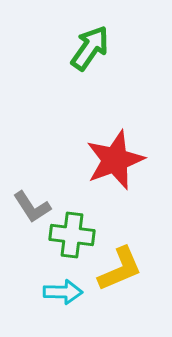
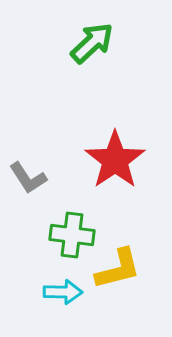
green arrow: moved 2 px right, 5 px up; rotated 12 degrees clockwise
red star: rotated 14 degrees counterclockwise
gray L-shape: moved 4 px left, 29 px up
yellow L-shape: moved 2 px left; rotated 9 degrees clockwise
